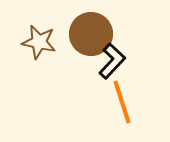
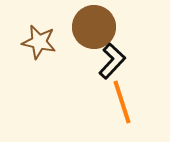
brown circle: moved 3 px right, 7 px up
